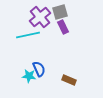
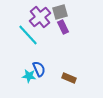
cyan line: rotated 60 degrees clockwise
brown rectangle: moved 2 px up
